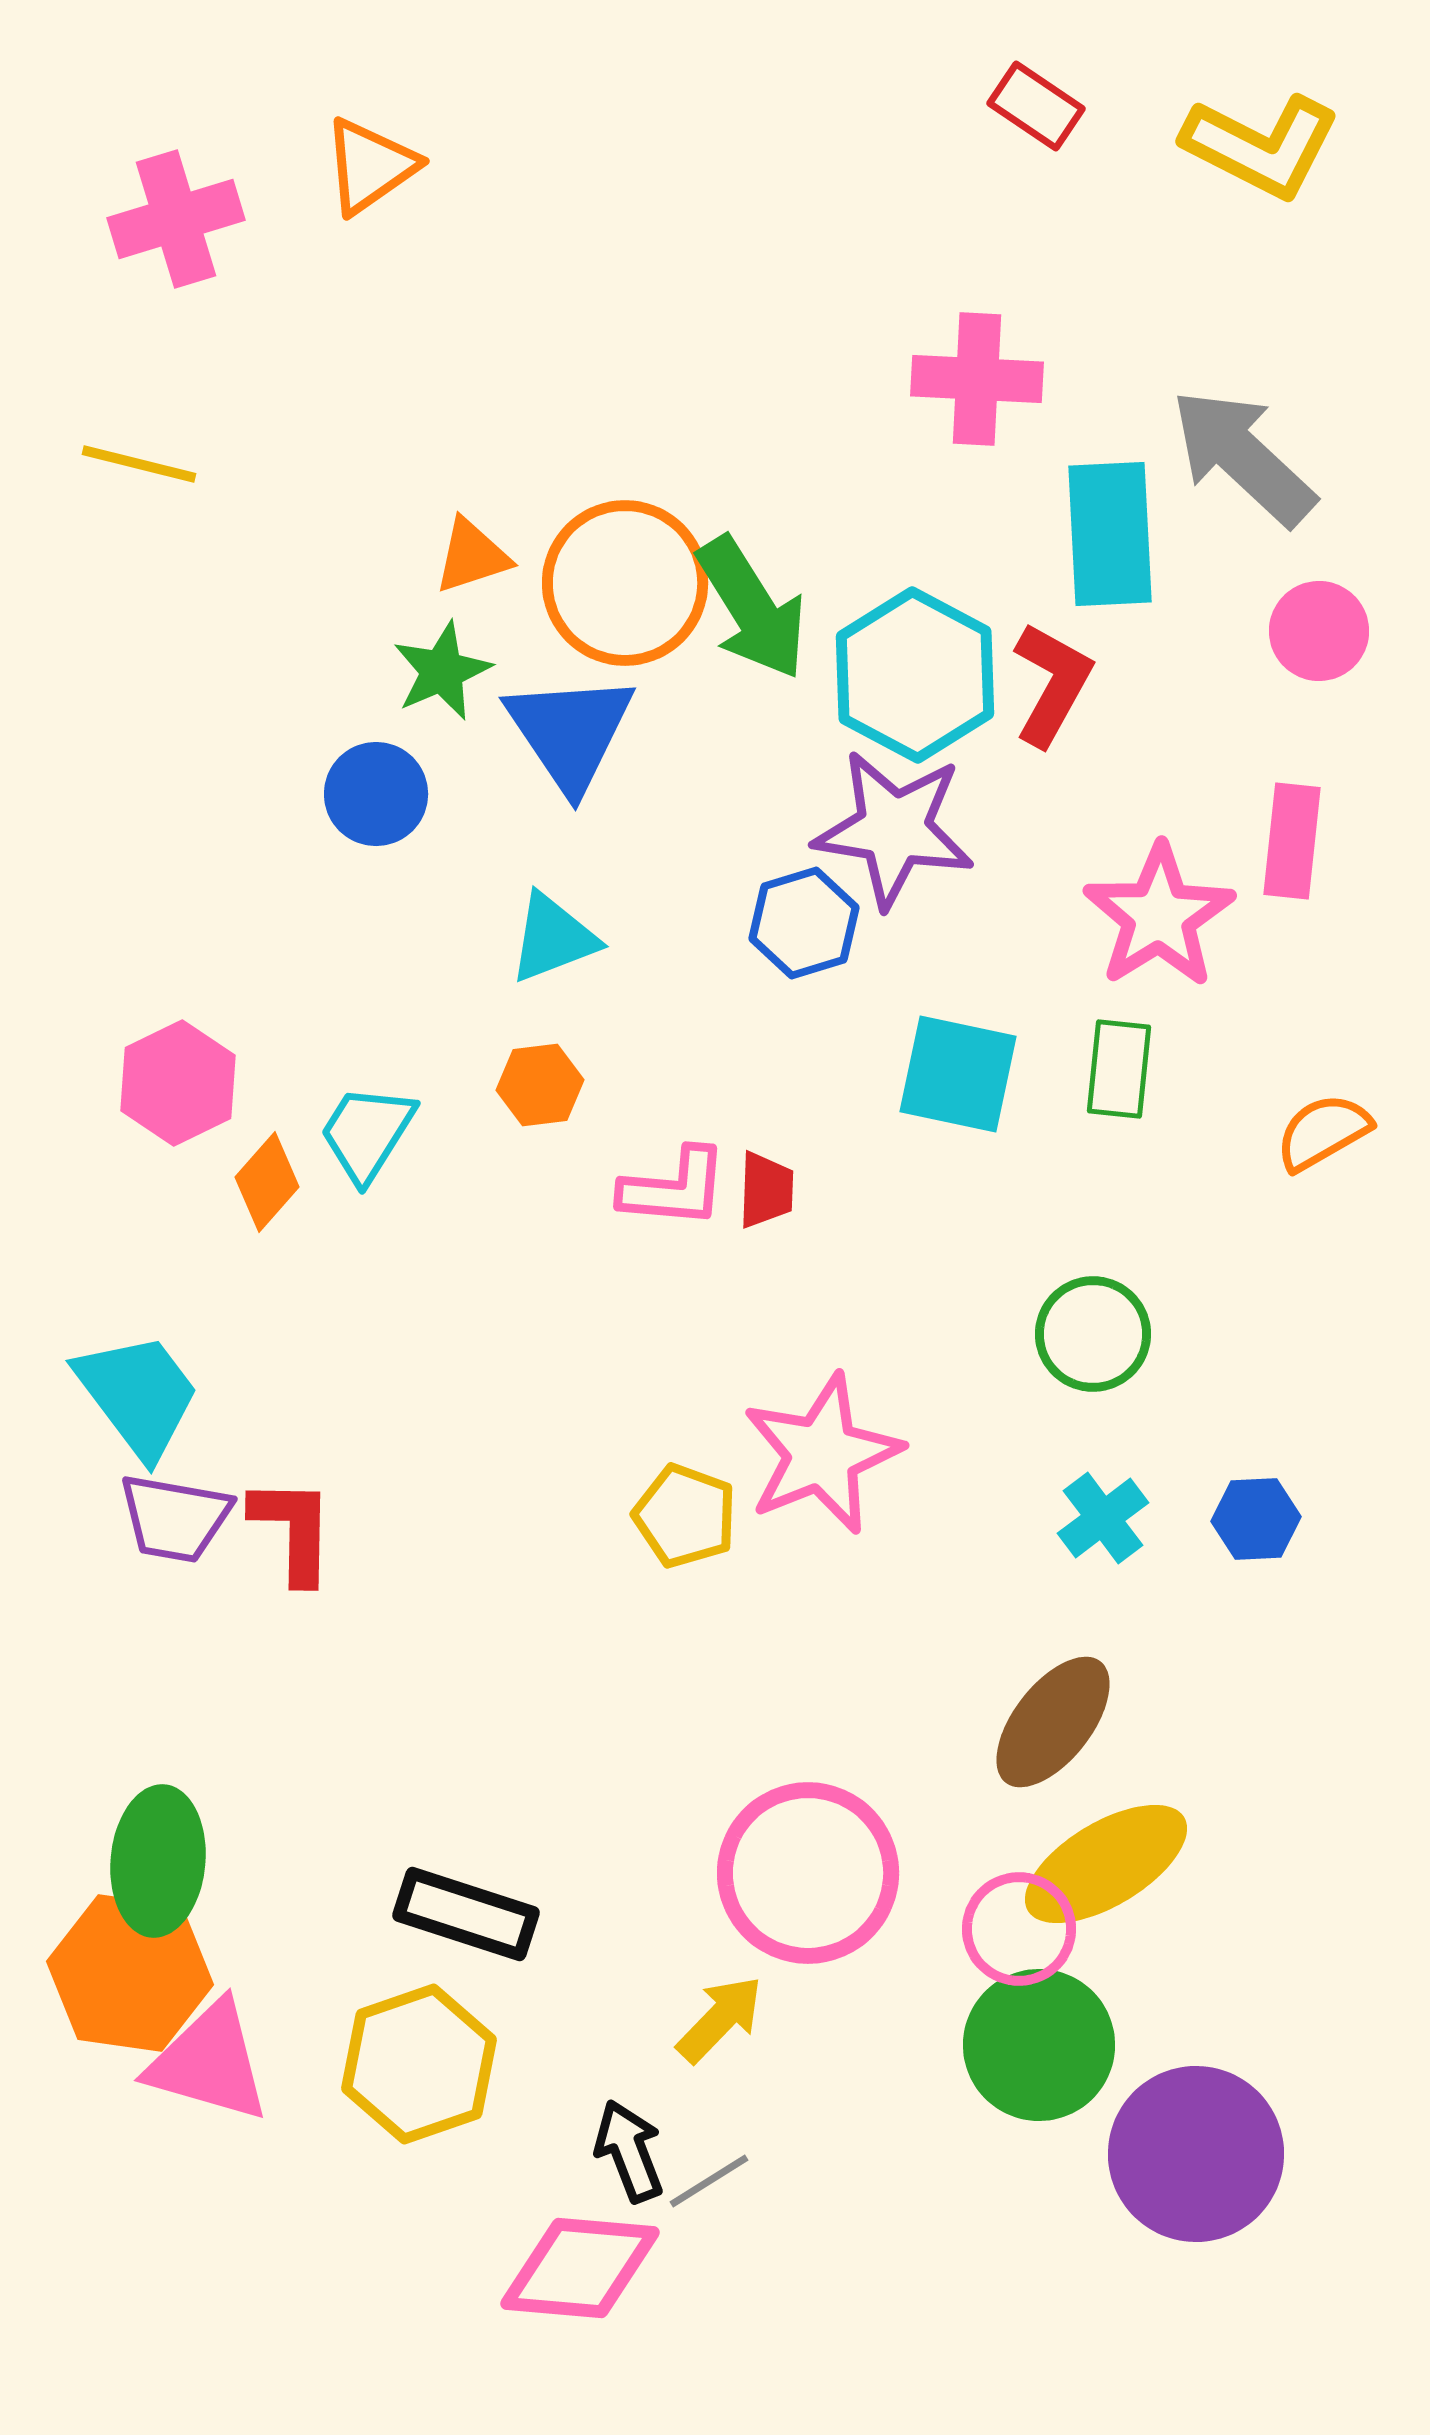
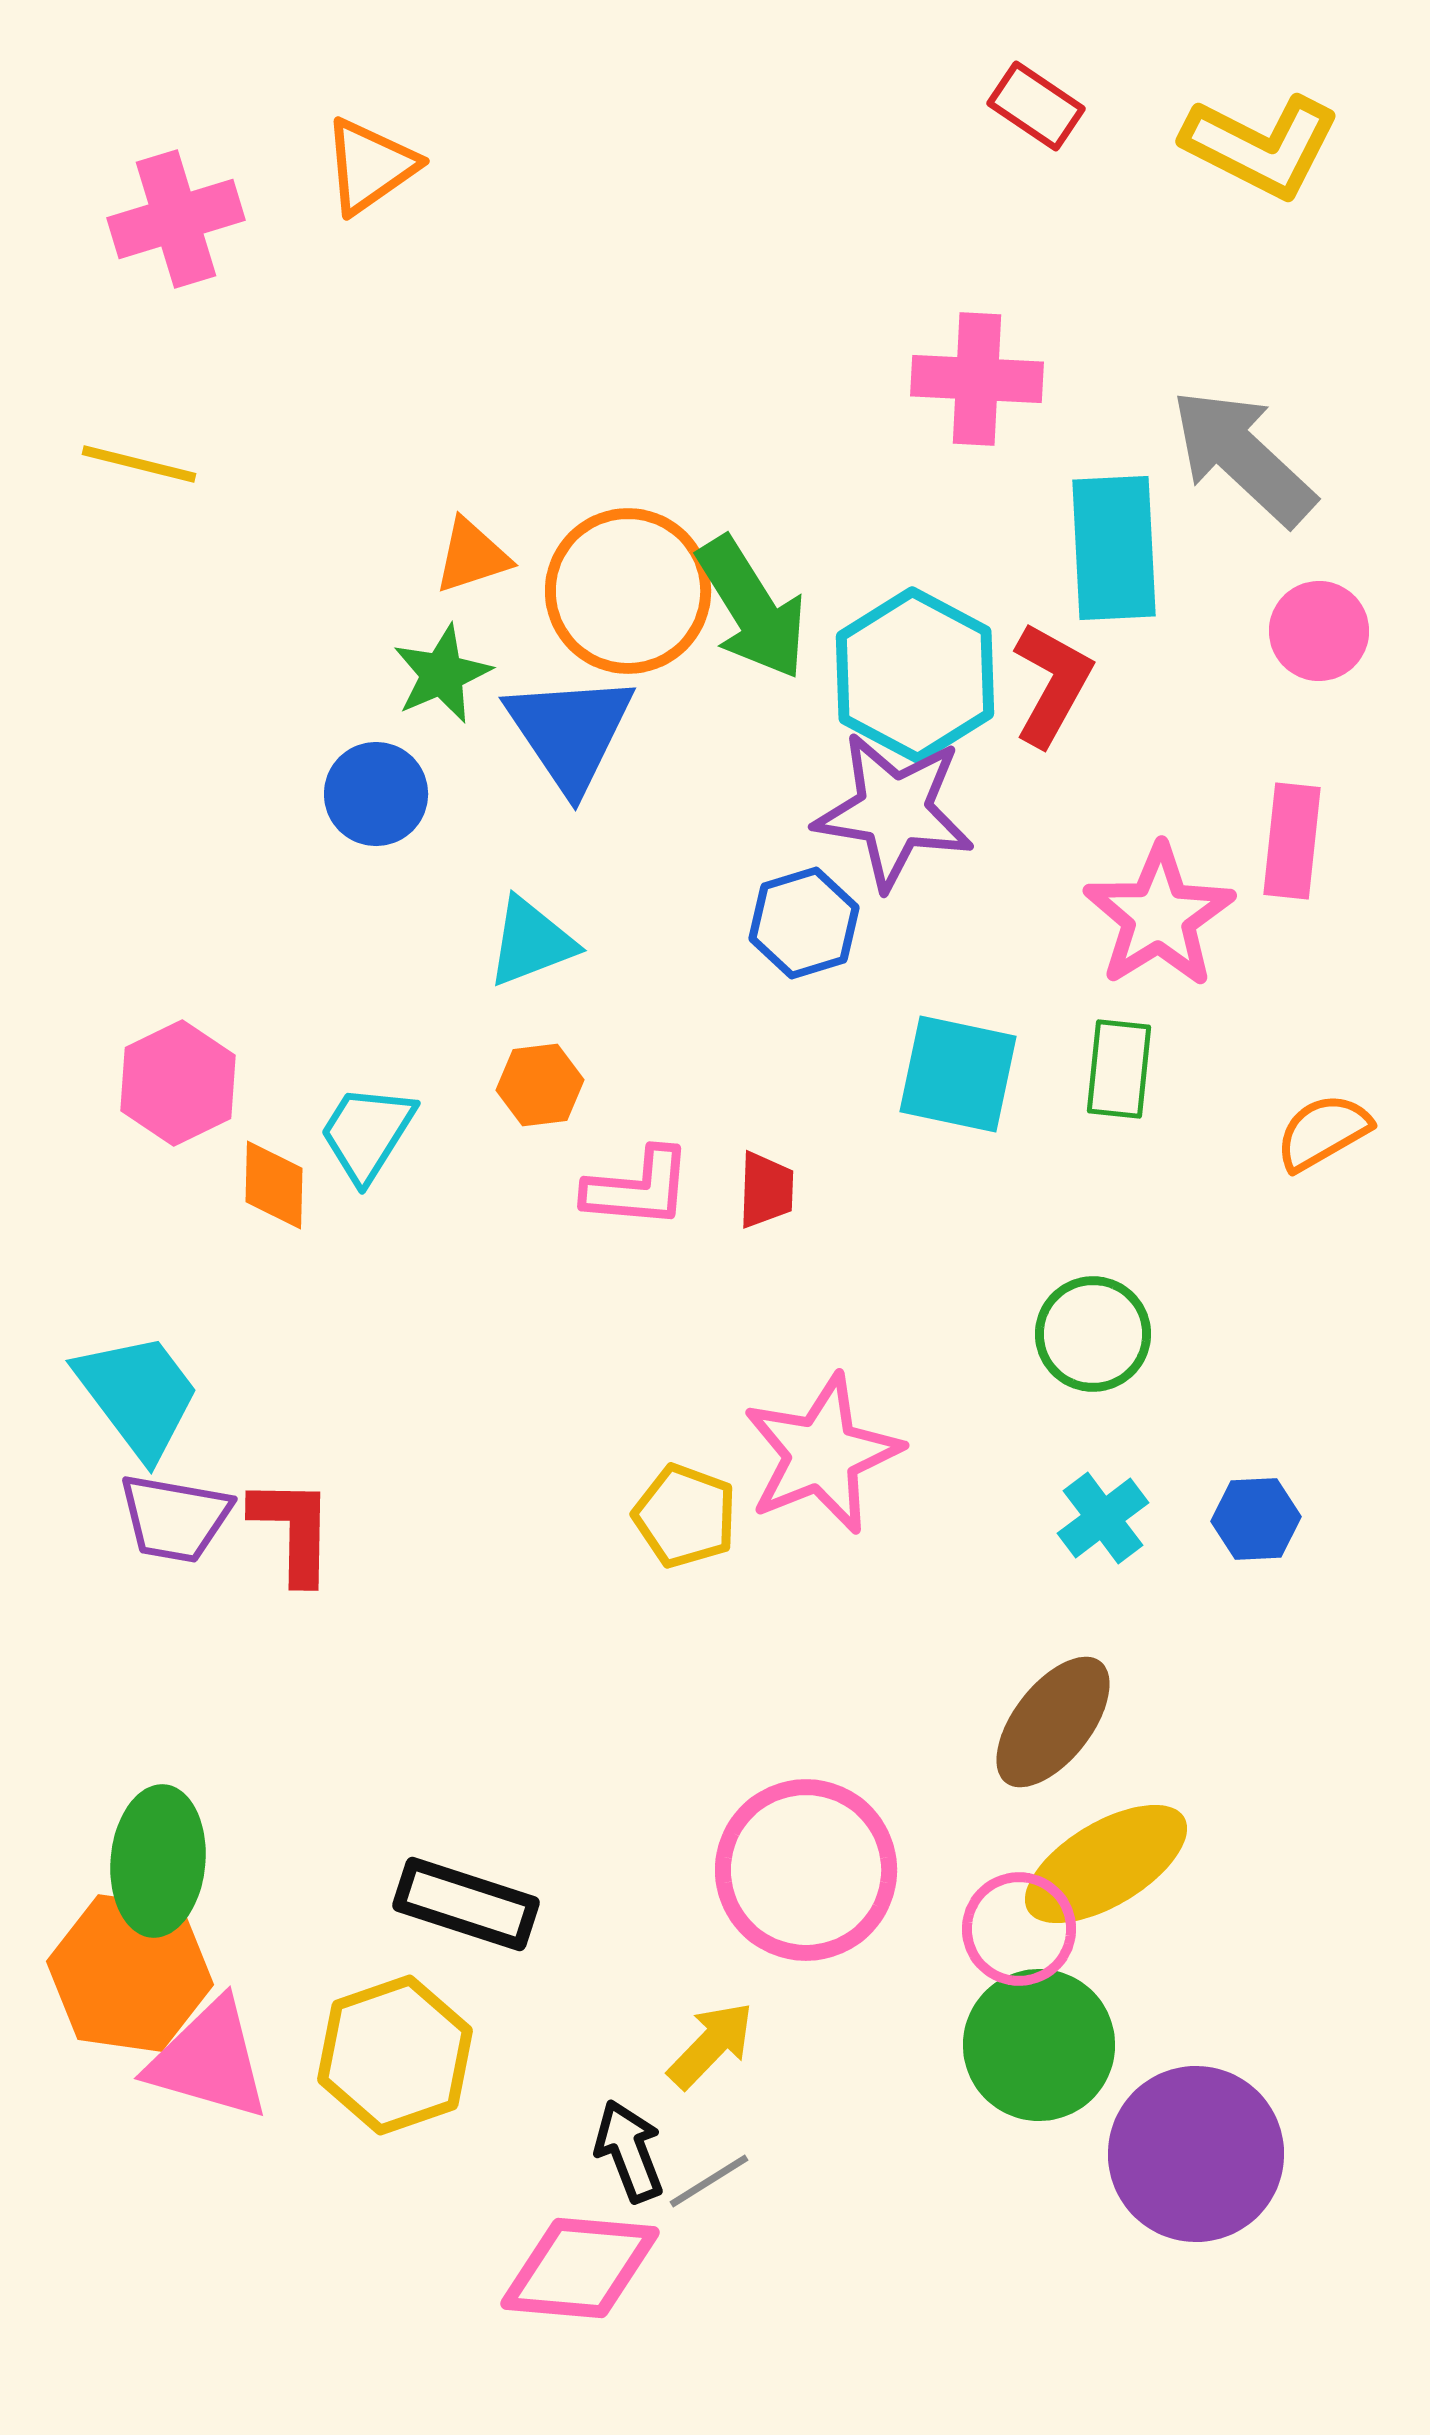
cyan rectangle at (1110, 534): moved 4 px right, 14 px down
orange circle at (625, 583): moved 3 px right, 8 px down
green star at (442, 671): moved 3 px down
purple star at (894, 829): moved 18 px up
cyan triangle at (553, 938): moved 22 px left, 4 px down
orange diamond at (267, 1182): moved 7 px right, 3 px down; rotated 40 degrees counterclockwise
pink L-shape at (674, 1188): moved 36 px left
pink circle at (808, 1873): moved 2 px left, 3 px up
black rectangle at (466, 1914): moved 10 px up
yellow arrow at (720, 2019): moved 9 px left, 26 px down
pink triangle at (209, 2062): moved 2 px up
yellow hexagon at (419, 2064): moved 24 px left, 9 px up
